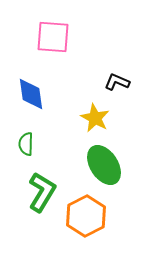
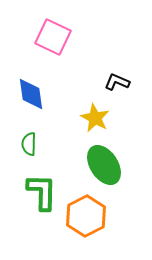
pink square: rotated 21 degrees clockwise
green semicircle: moved 3 px right
green L-shape: rotated 30 degrees counterclockwise
